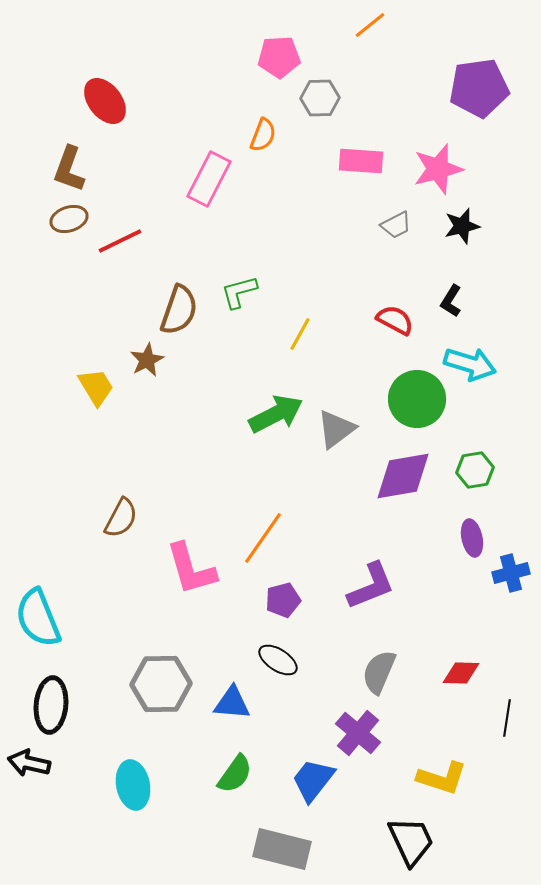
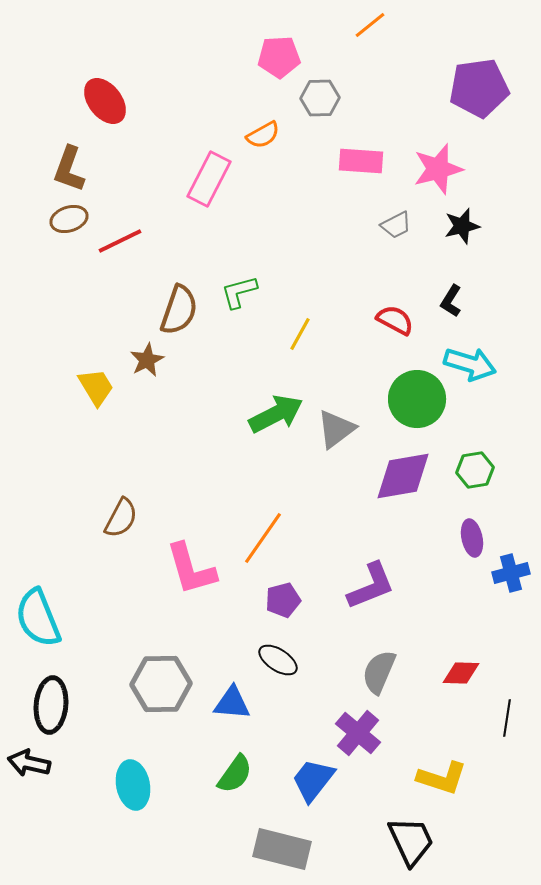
orange semicircle at (263, 135): rotated 40 degrees clockwise
